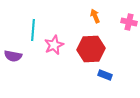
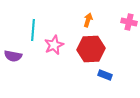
orange arrow: moved 7 px left, 4 px down; rotated 40 degrees clockwise
